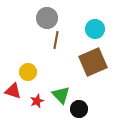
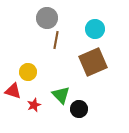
red star: moved 3 px left, 4 px down
